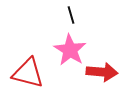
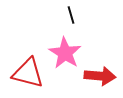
pink star: moved 5 px left, 3 px down
red arrow: moved 2 px left, 4 px down
